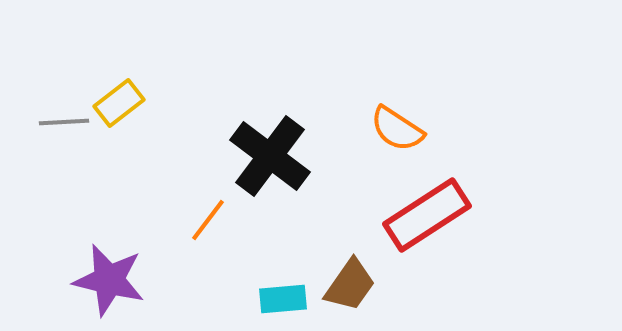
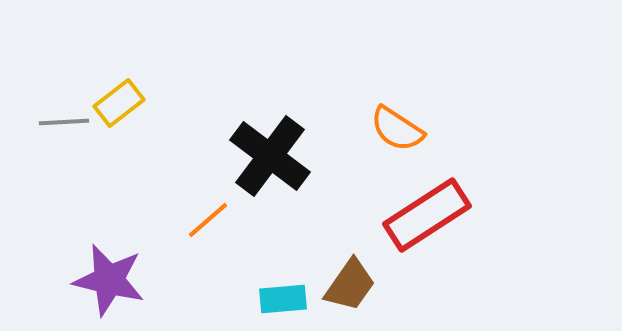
orange line: rotated 12 degrees clockwise
